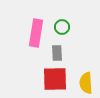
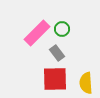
green circle: moved 2 px down
pink rectangle: moved 1 px right; rotated 36 degrees clockwise
gray rectangle: rotated 35 degrees counterclockwise
